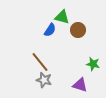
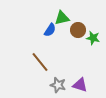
green triangle: moved 1 px down; rotated 28 degrees counterclockwise
green star: moved 26 px up
gray star: moved 14 px right, 5 px down
